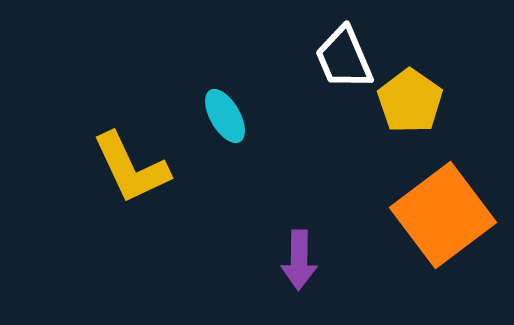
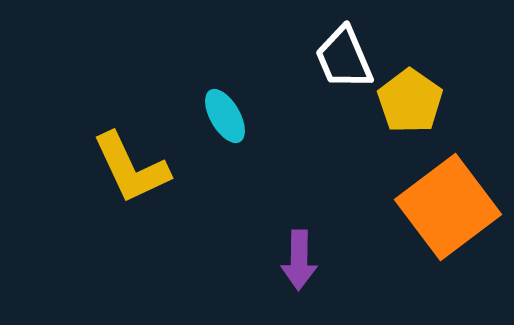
orange square: moved 5 px right, 8 px up
